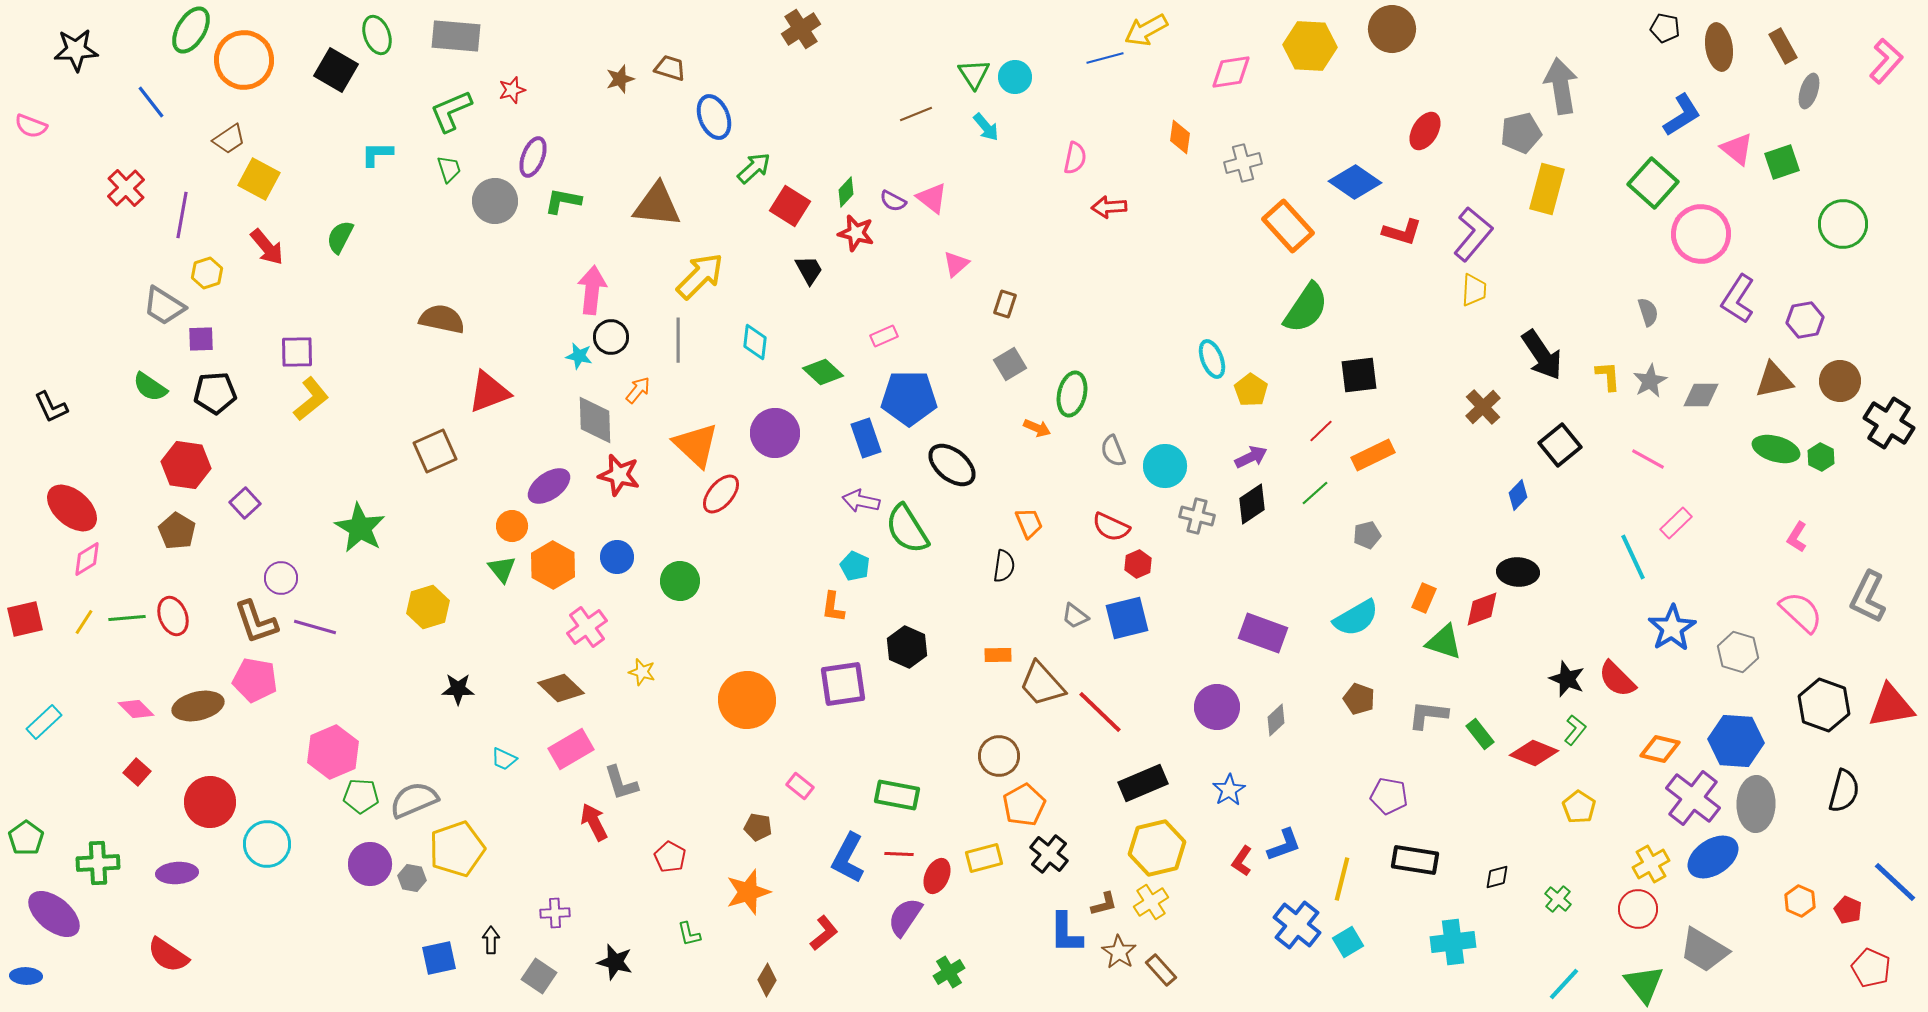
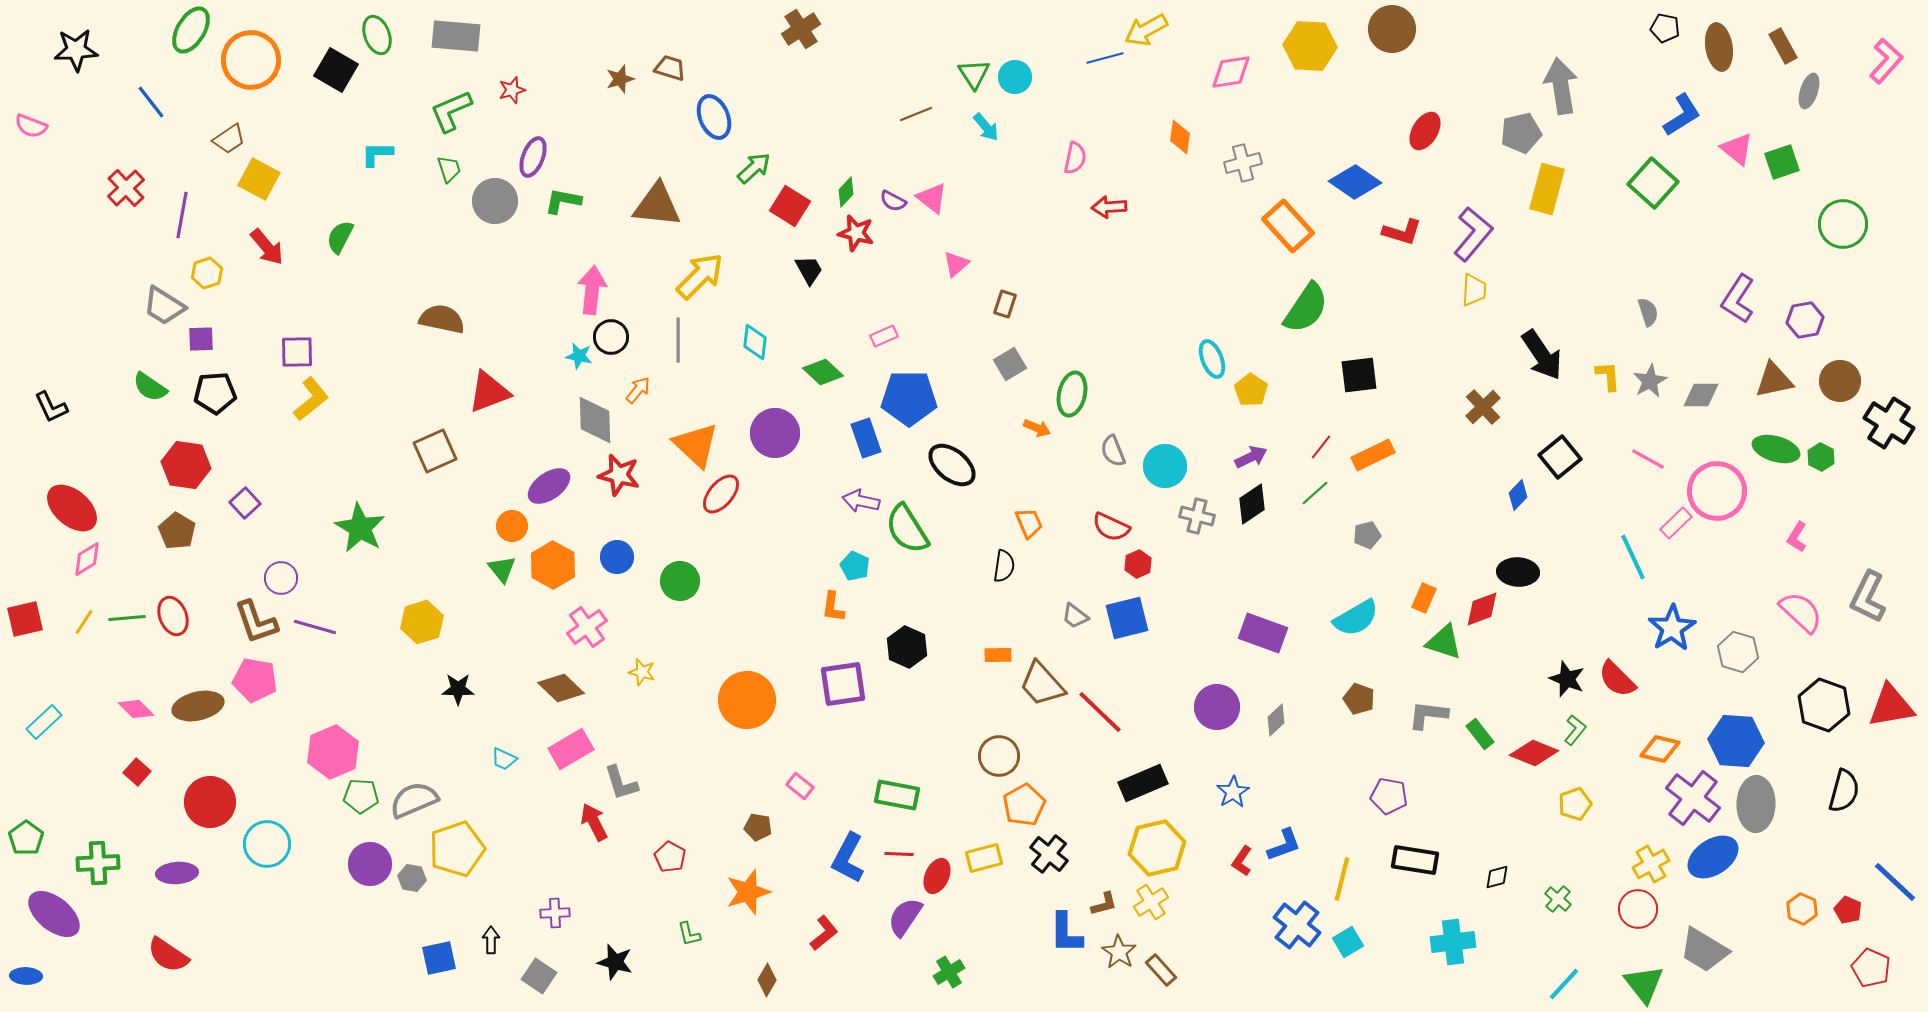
orange circle at (244, 60): moved 7 px right
pink circle at (1701, 234): moved 16 px right, 257 px down
red line at (1321, 431): moved 16 px down; rotated 8 degrees counterclockwise
black square at (1560, 445): moved 12 px down
yellow hexagon at (428, 607): moved 6 px left, 15 px down
blue star at (1229, 790): moved 4 px right, 2 px down
yellow pentagon at (1579, 807): moved 4 px left, 3 px up; rotated 20 degrees clockwise
orange hexagon at (1800, 901): moved 2 px right, 8 px down
